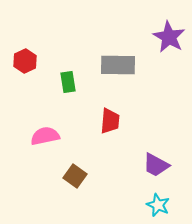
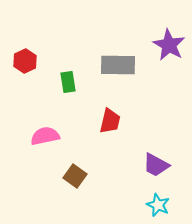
purple star: moved 8 px down
red trapezoid: rotated 8 degrees clockwise
